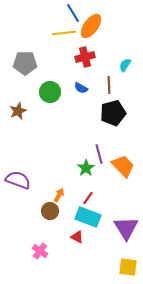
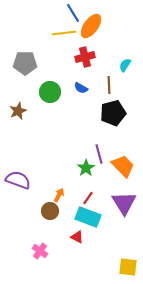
purple triangle: moved 2 px left, 25 px up
